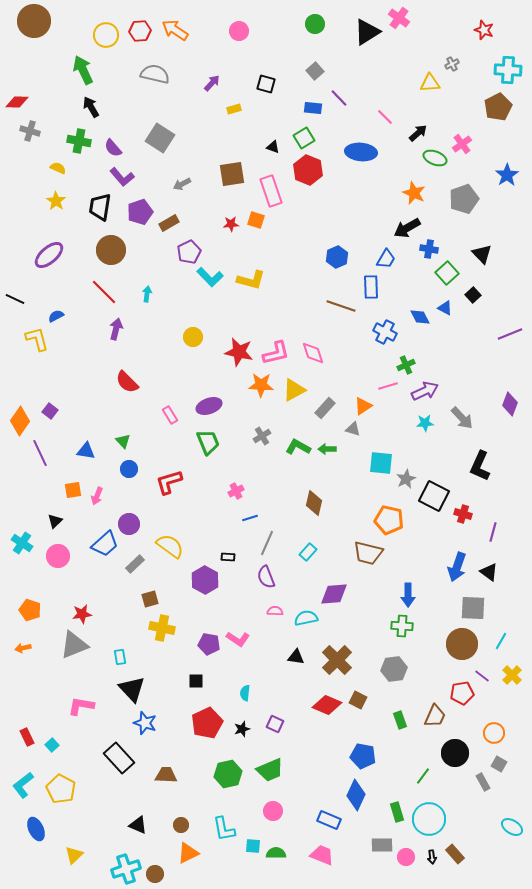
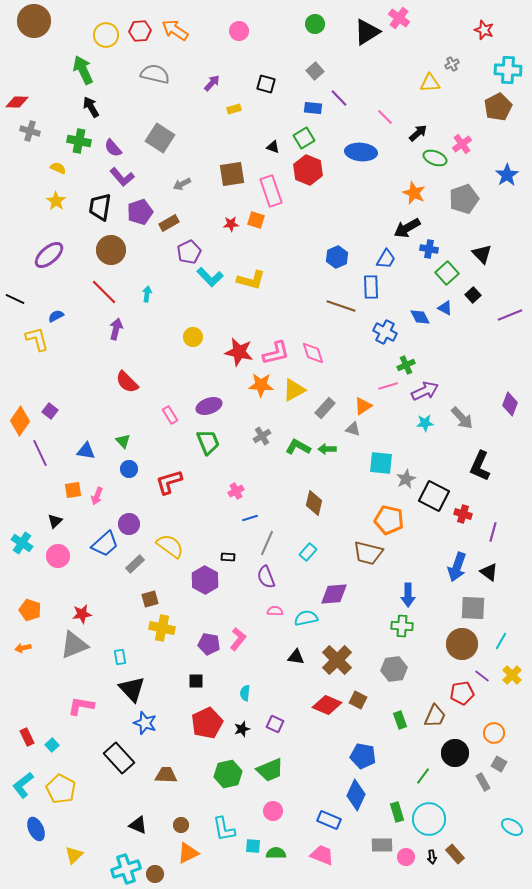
purple line at (510, 334): moved 19 px up
pink L-shape at (238, 639): rotated 85 degrees counterclockwise
